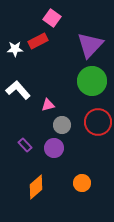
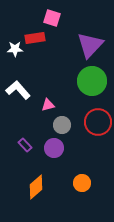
pink square: rotated 18 degrees counterclockwise
red rectangle: moved 3 px left, 3 px up; rotated 18 degrees clockwise
